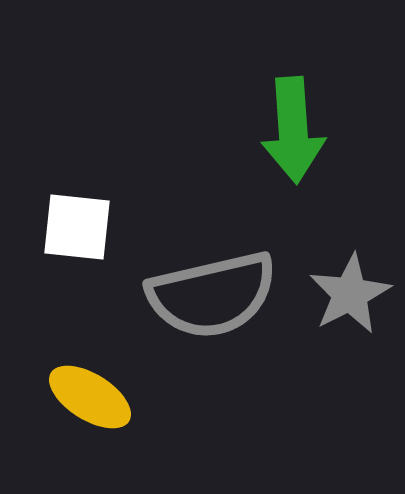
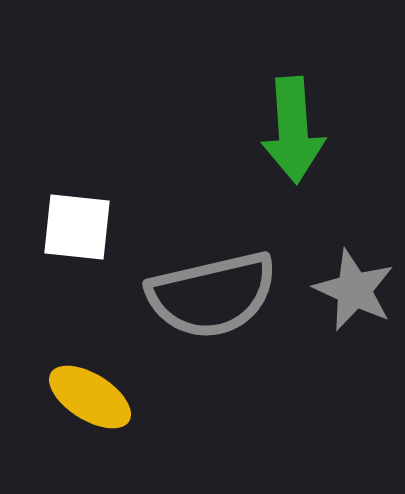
gray star: moved 4 px right, 4 px up; rotated 20 degrees counterclockwise
